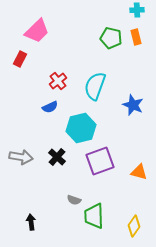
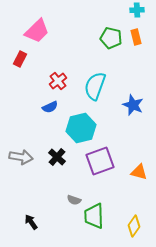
black arrow: rotated 28 degrees counterclockwise
